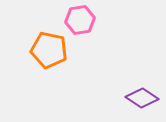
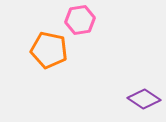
purple diamond: moved 2 px right, 1 px down
